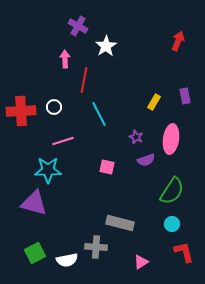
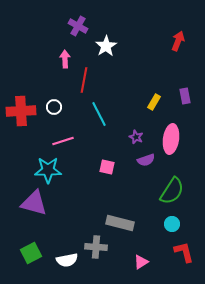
green square: moved 4 px left
